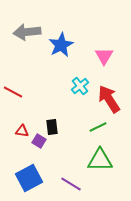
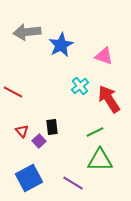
pink triangle: rotated 42 degrees counterclockwise
green line: moved 3 px left, 5 px down
red triangle: rotated 40 degrees clockwise
purple square: rotated 16 degrees clockwise
purple line: moved 2 px right, 1 px up
